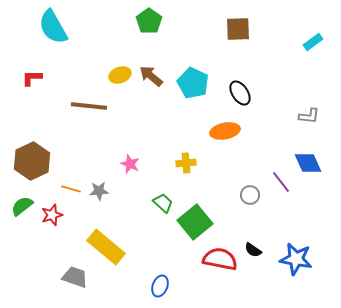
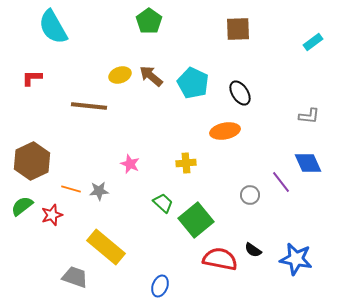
green square: moved 1 px right, 2 px up
